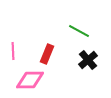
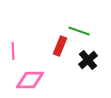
green line: rotated 10 degrees counterclockwise
red rectangle: moved 13 px right, 8 px up
